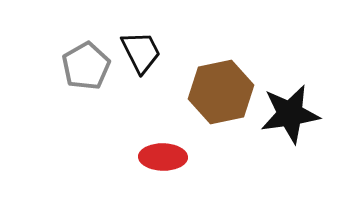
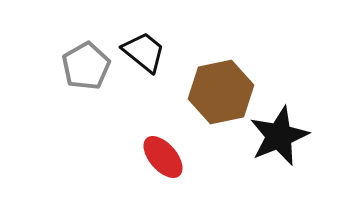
black trapezoid: moved 3 px right; rotated 24 degrees counterclockwise
black star: moved 11 px left, 22 px down; rotated 14 degrees counterclockwise
red ellipse: rotated 48 degrees clockwise
